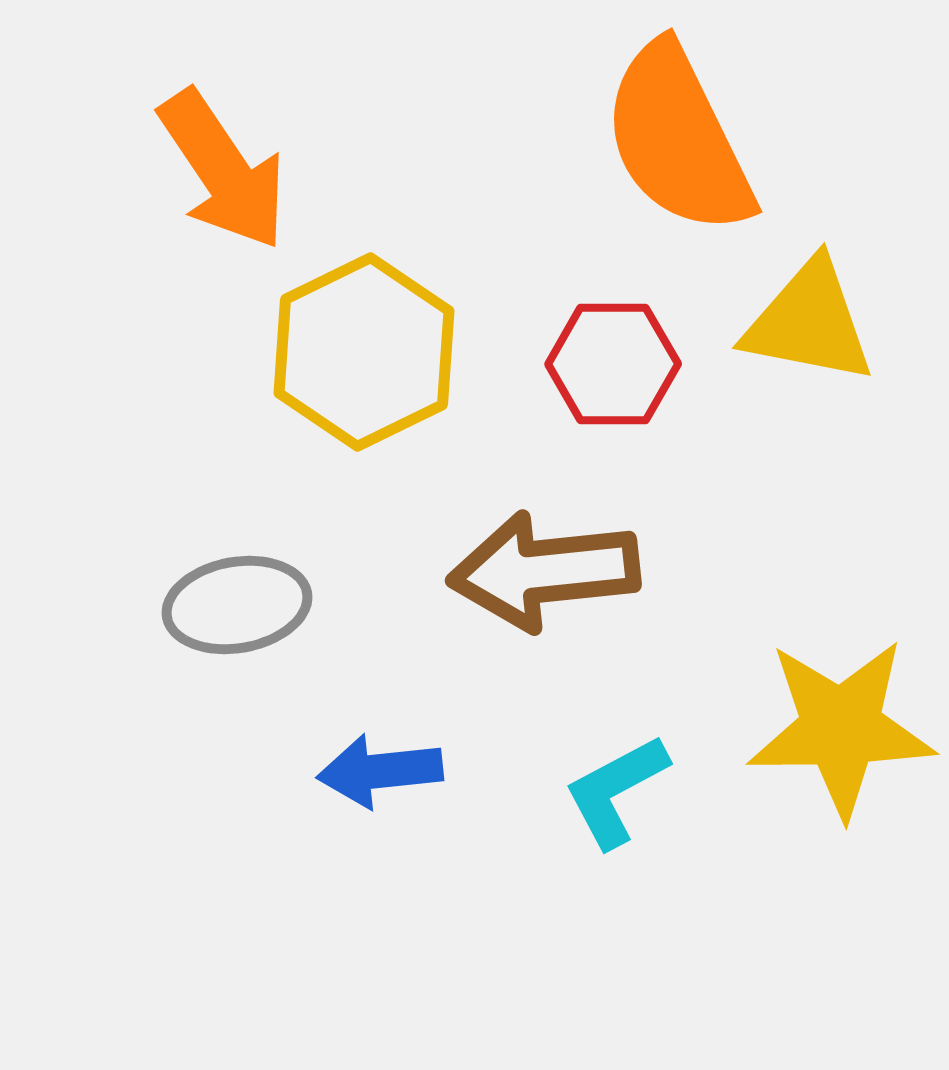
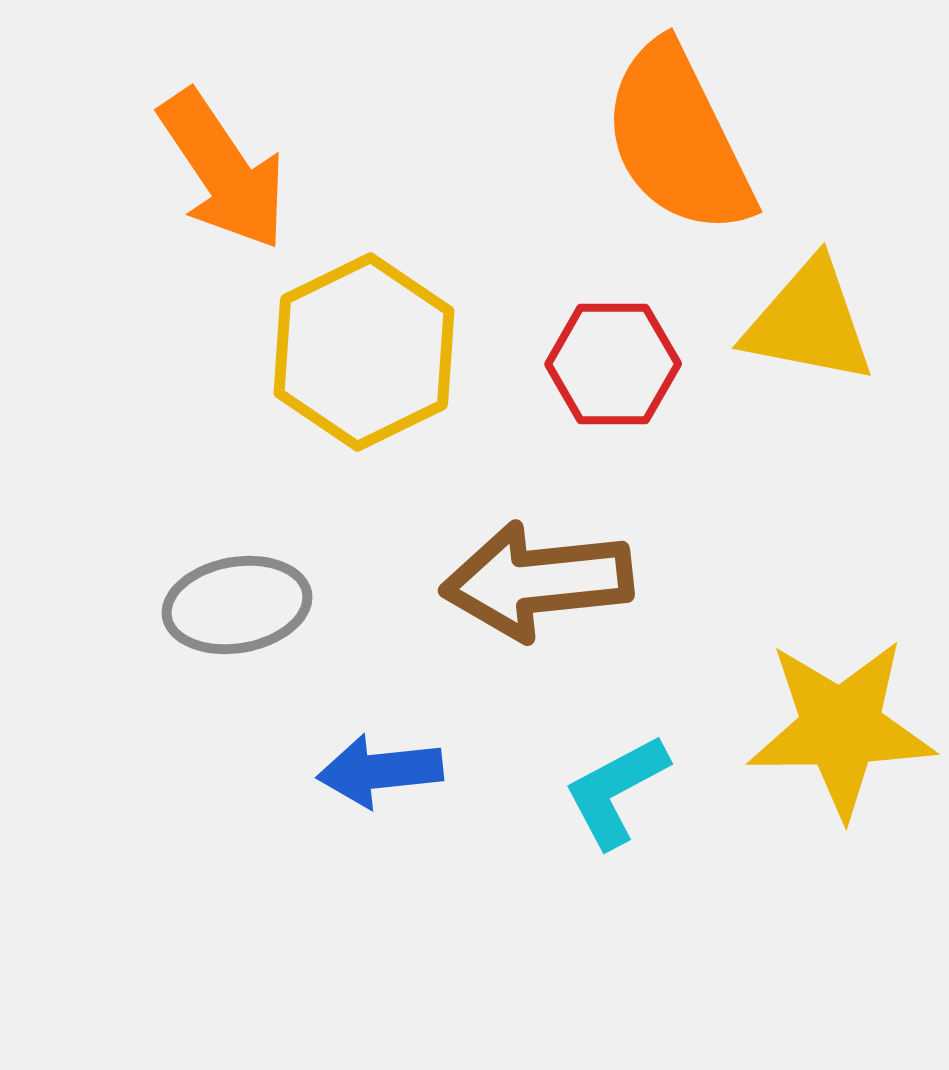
brown arrow: moved 7 px left, 10 px down
